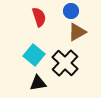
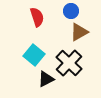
red semicircle: moved 2 px left
brown triangle: moved 2 px right
black cross: moved 4 px right
black triangle: moved 8 px right, 4 px up; rotated 18 degrees counterclockwise
